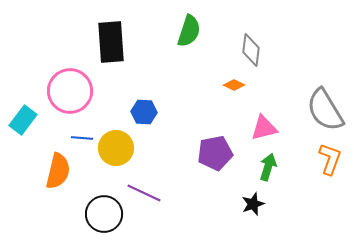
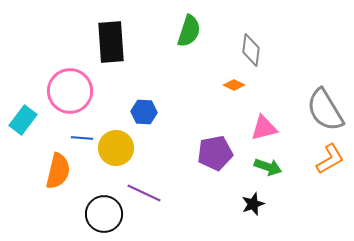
orange L-shape: rotated 40 degrees clockwise
green arrow: rotated 92 degrees clockwise
